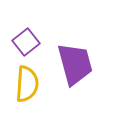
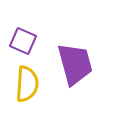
purple square: moved 3 px left, 1 px up; rotated 28 degrees counterclockwise
